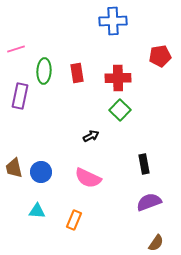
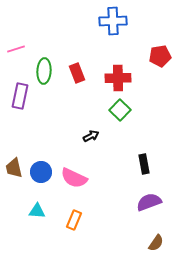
red rectangle: rotated 12 degrees counterclockwise
pink semicircle: moved 14 px left
